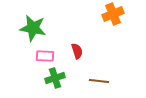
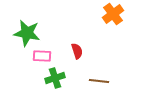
orange cross: rotated 15 degrees counterclockwise
green star: moved 6 px left, 5 px down
pink rectangle: moved 3 px left
